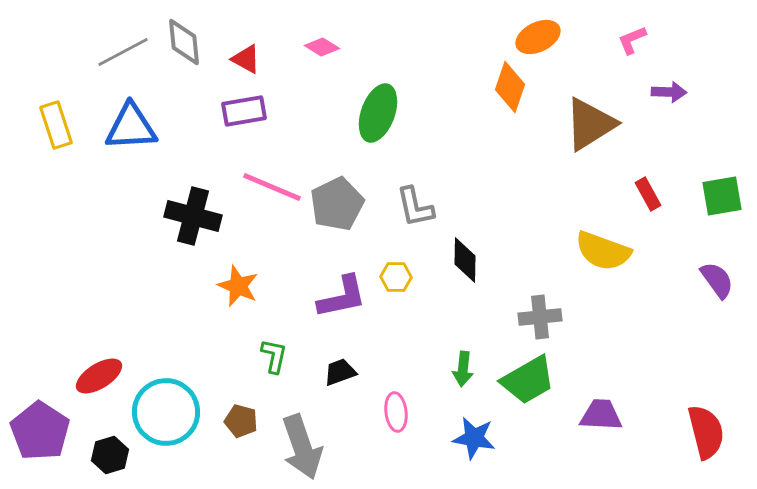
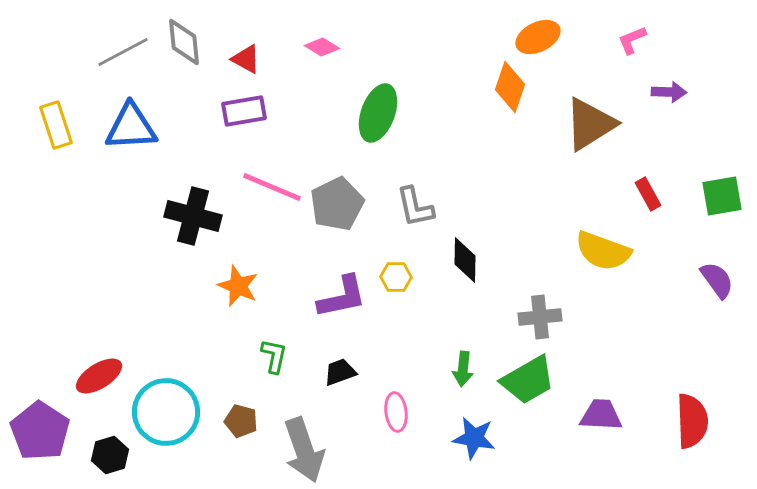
red semicircle: moved 14 px left, 11 px up; rotated 12 degrees clockwise
gray arrow: moved 2 px right, 3 px down
